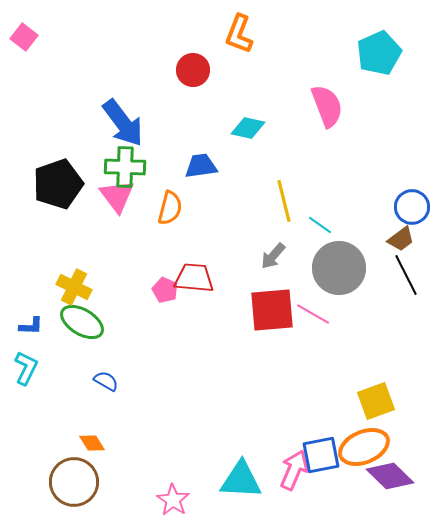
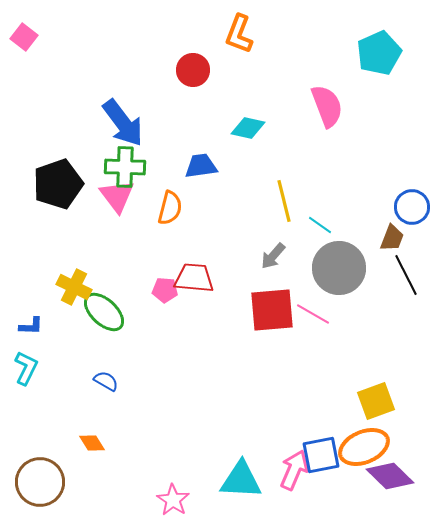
brown trapezoid: moved 9 px left, 1 px up; rotated 32 degrees counterclockwise
pink pentagon: rotated 20 degrees counterclockwise
green ellipse: moved 22 px right, 10 px up; rotated 12 degrees clockwise
brown circle: moved 34 px left
